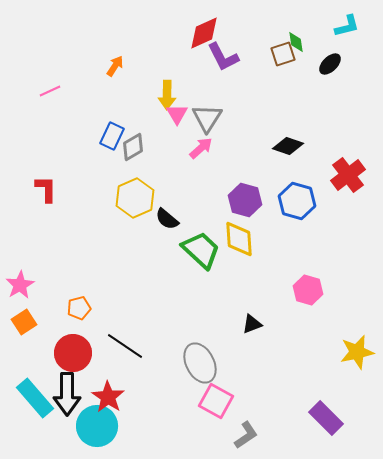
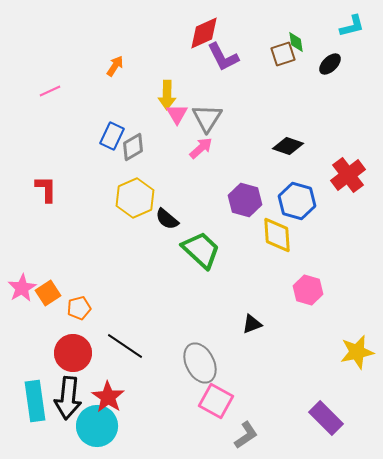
cyan L-shape: moved 5 px right
yellow diamond: moved 38 px right, 4 px up
pink star: moved 2 px right, 3 px down
orange square: moved 24 px right, 29 px up
black arrow: moved 1 px right, 4 px down; rotated 6 degrees clockwise
cyan rectangle: moved 3 px down; rotated 33 degrees clockwise
